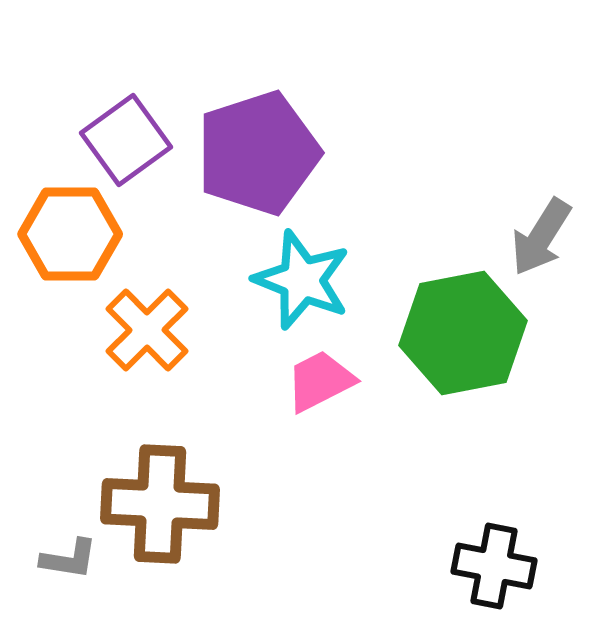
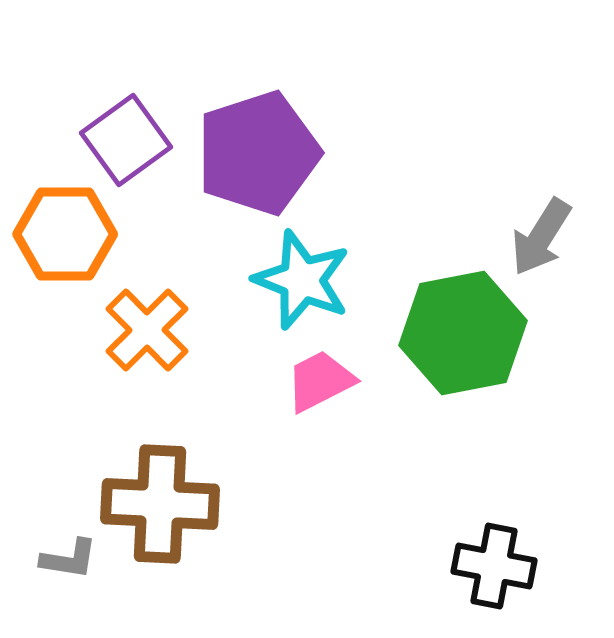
orange hexagon: moved 5 px left
